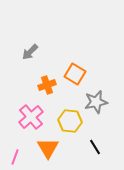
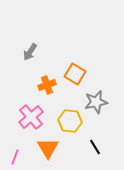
gray arrow: rotated 12 degrees counterclockwise
